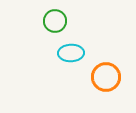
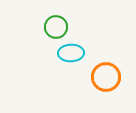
green circle: moved 1 px right, 6 px down
